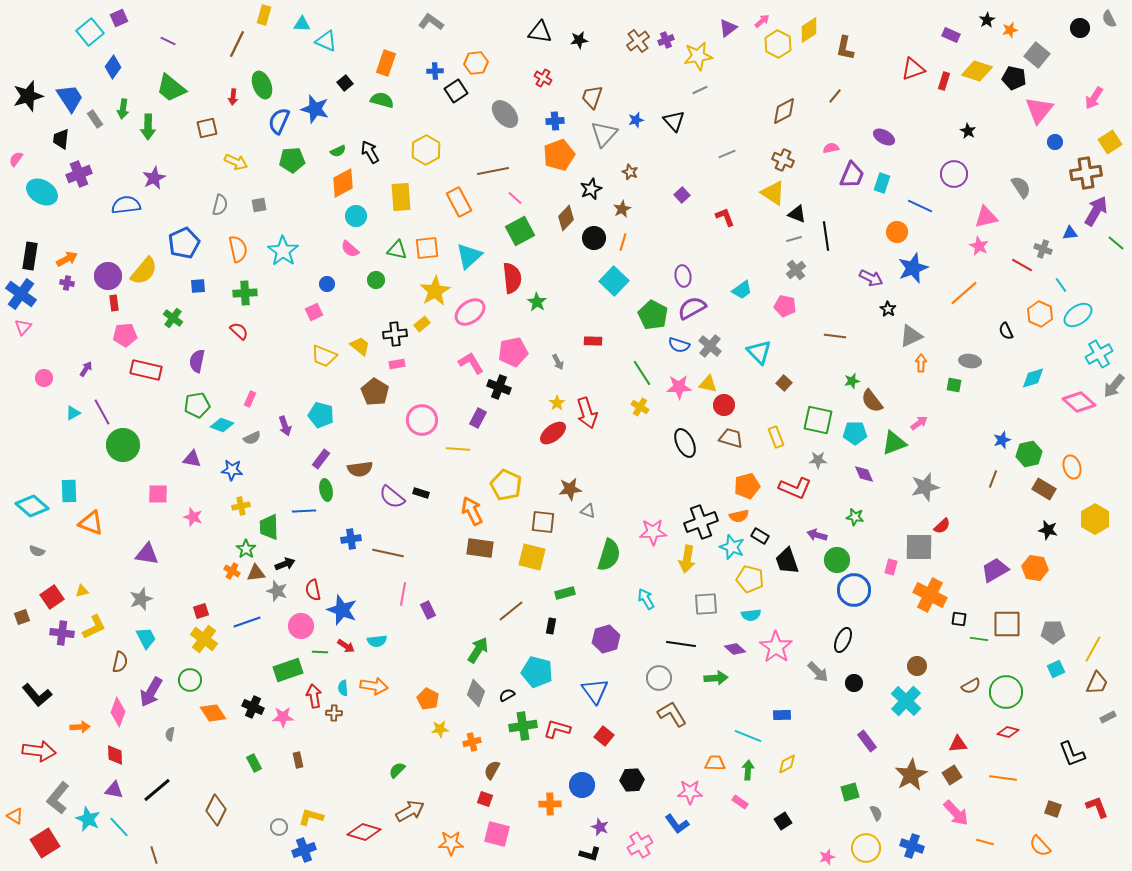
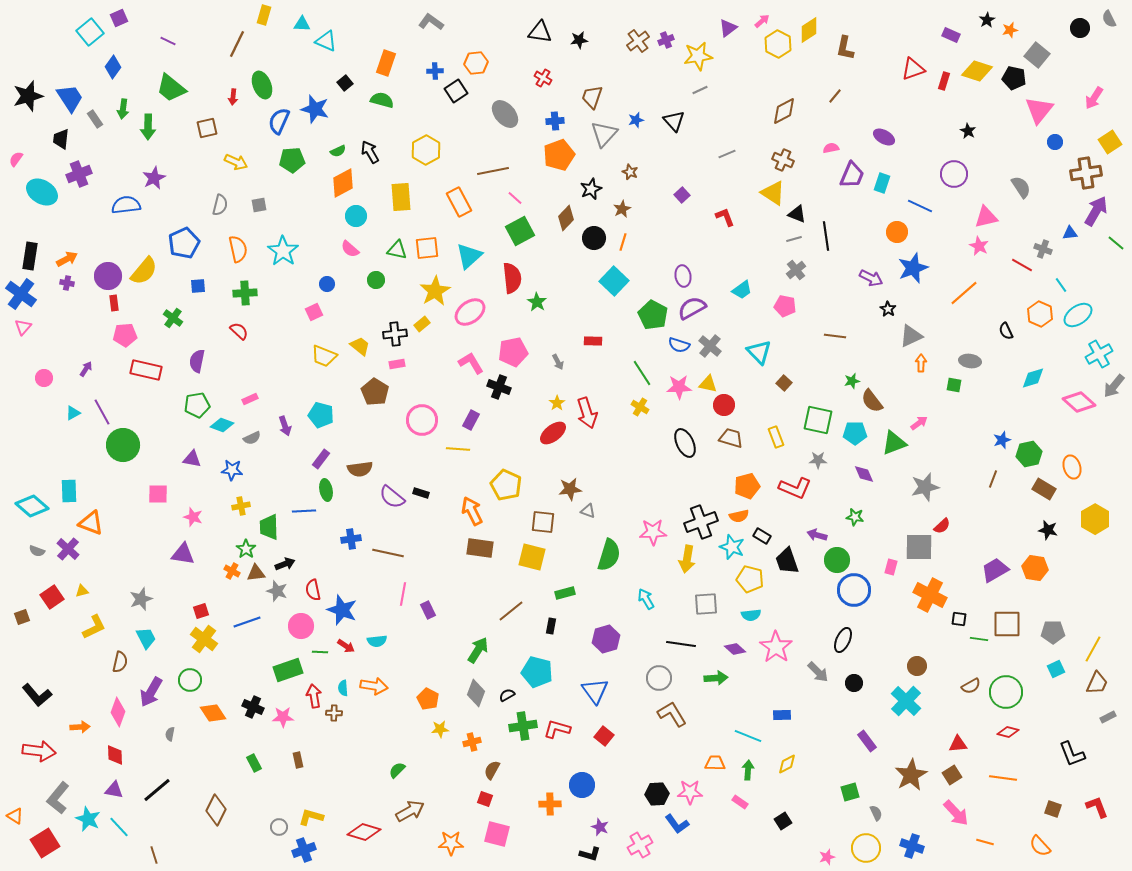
pink rectangle at (250, 399): rotated 42 degrees clockwise
purple rectangle at (478, 418): moved 7 px left, 2 px down
black rectangle at (760, 536): moved 2 px right
purple triangle at (147, 554): moved 36 px right
purple cross at (62, 633): moved 6 px right, 84 px up; rotated 35 degrees clockwise
black hexagon at (632, 780): moved 25 px right, 14 px down
